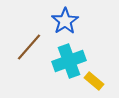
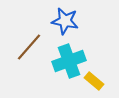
blue star: rotated 28 degrees counterclockwise
